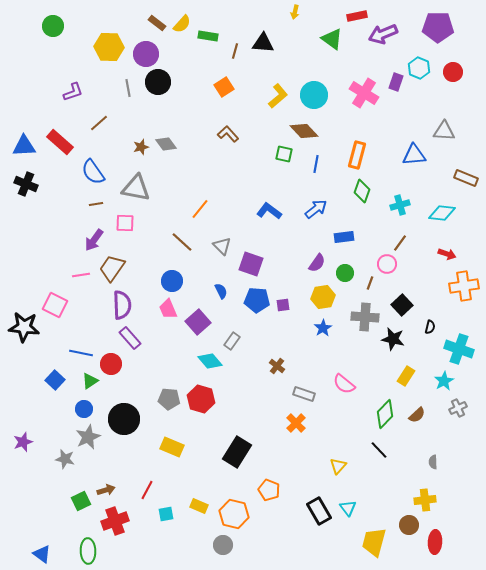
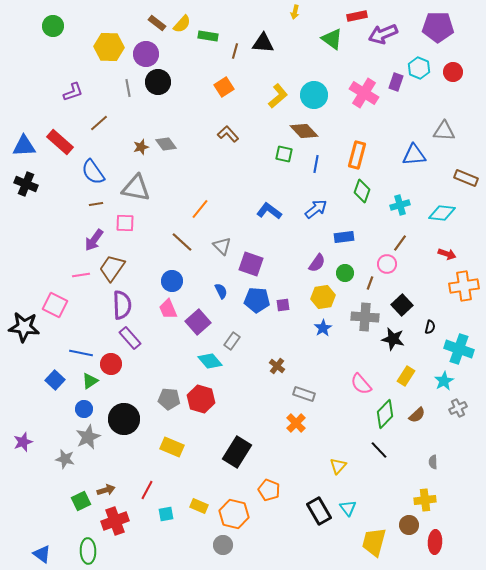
pink semicircle at (344, 384): moved 17 px right; rotated 10 degrees clockwise
